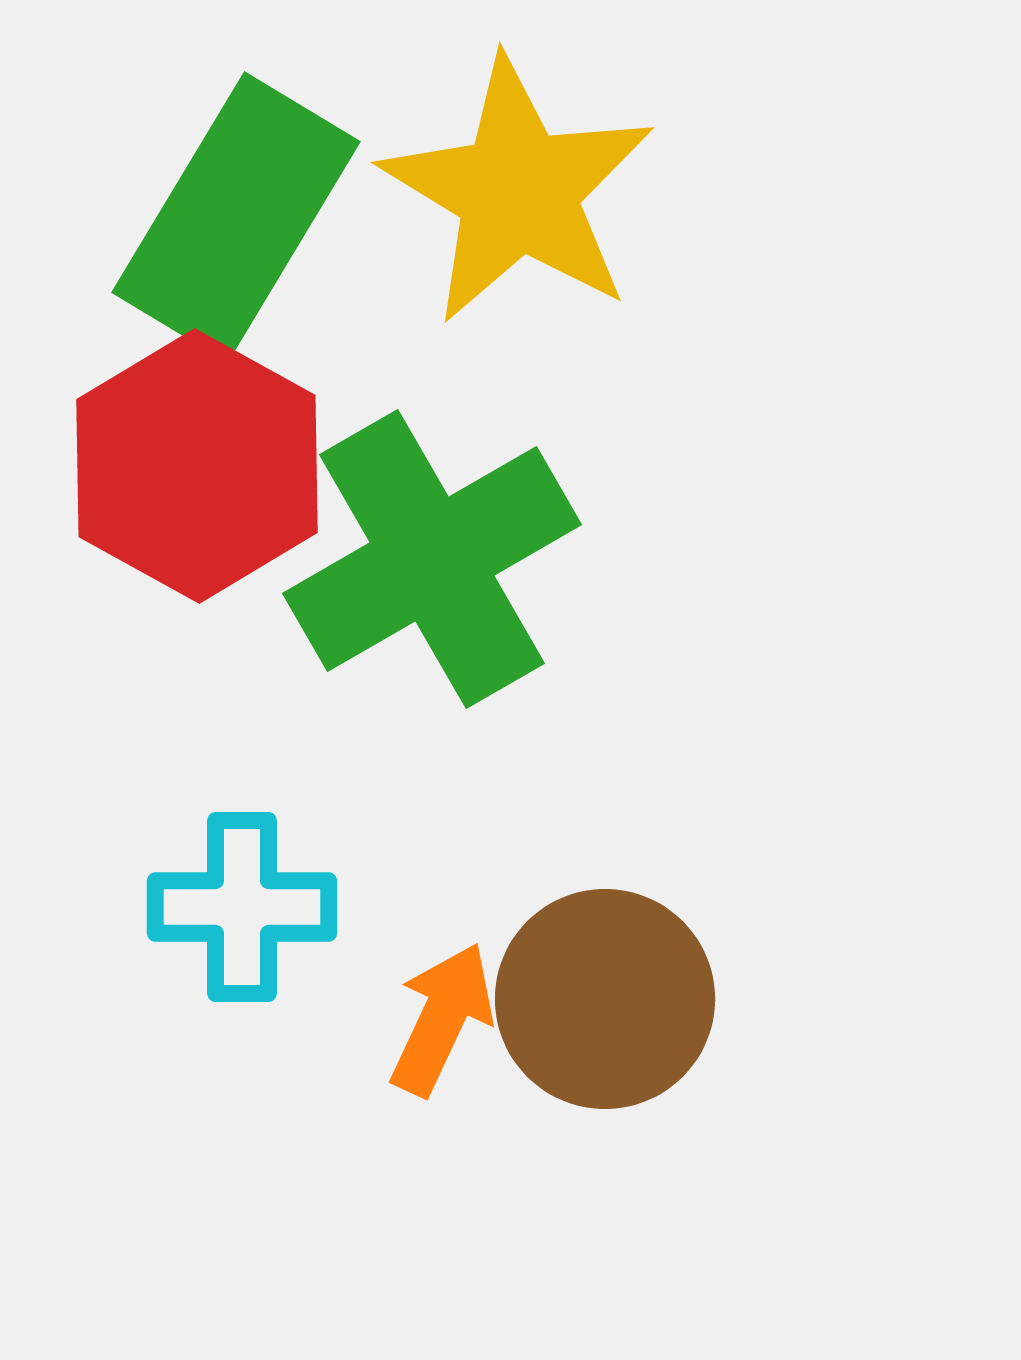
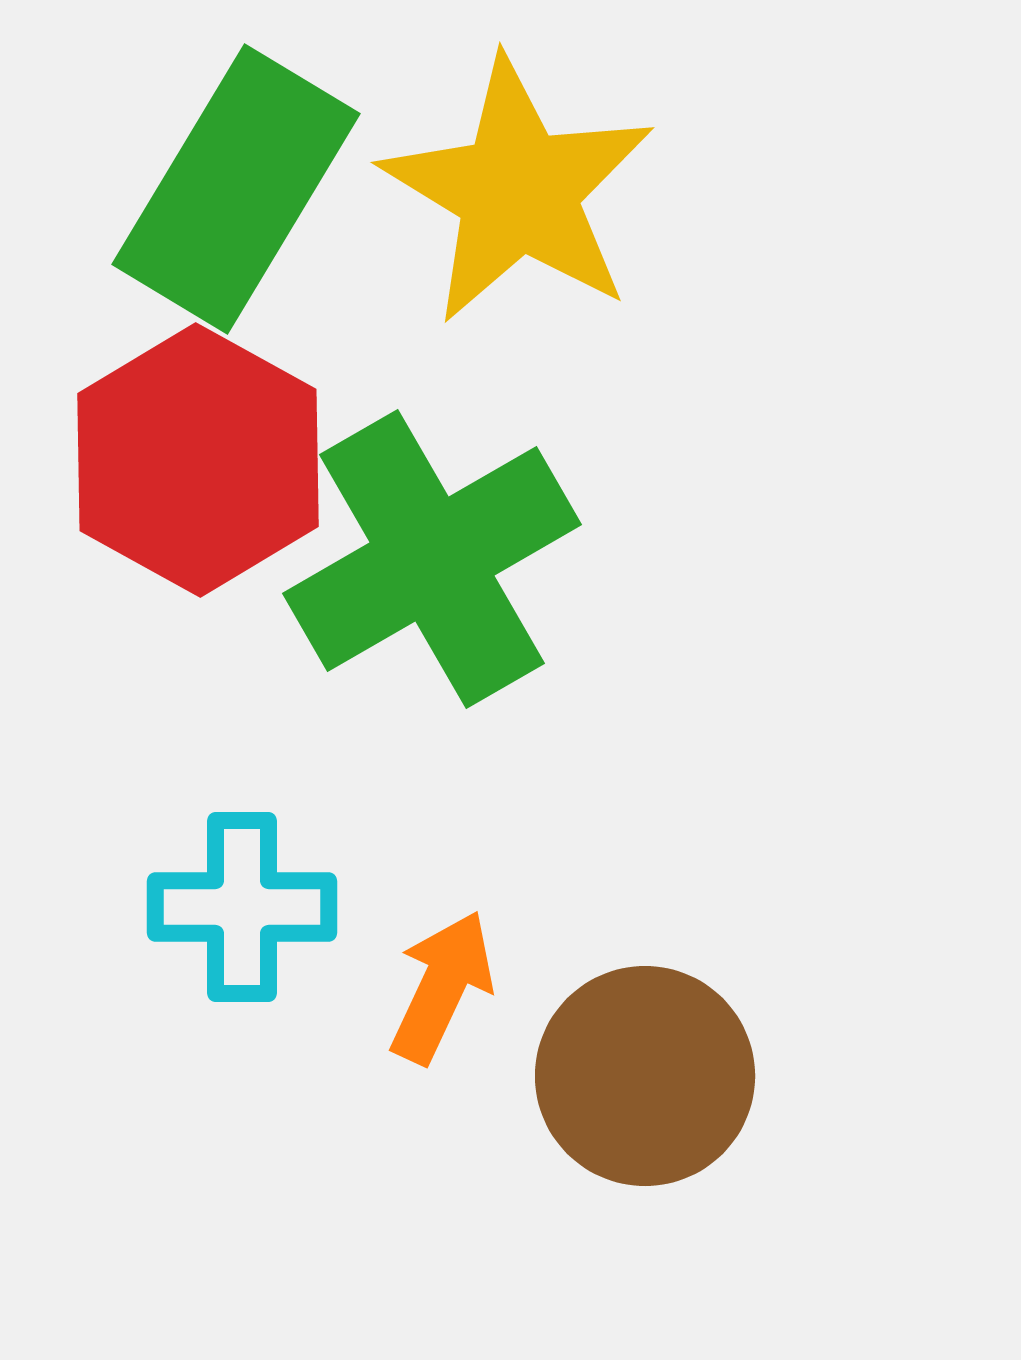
green rectangle: moved 28 px up
red hexagon: moved 1 px right, 6 px up
brown circle: moved 40 px right, 77 px down
orange arrow: moved 32 px up
